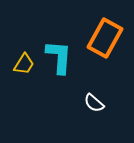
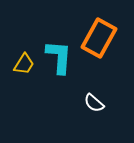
orange rectangle: moved 6 px left
